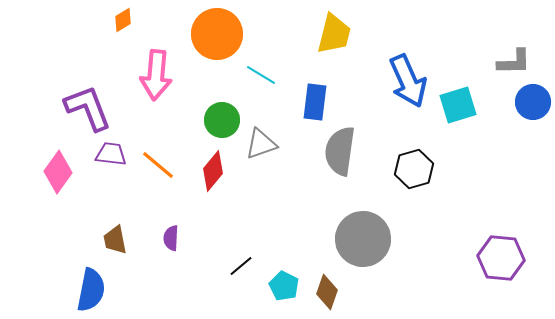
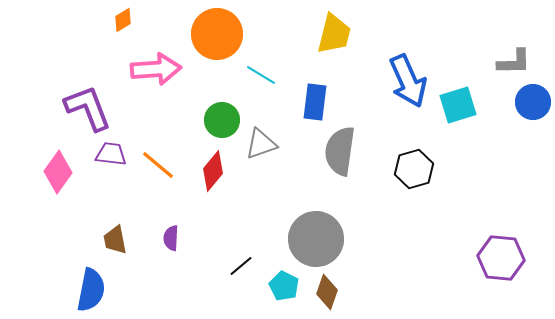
pink arrow: moved 6 px up; rotated 99 degrees counterclockwise
gray circle: moved 47 px left
